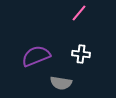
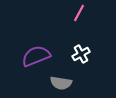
pink line: rotated 12 degrees counterclockwise
white cross: rotated 36 degrees counterclockwise
